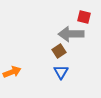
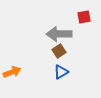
red square: rotated 24 degrees counterclockwise
gray arrow: moved 12 px left
blue triangle: rotated 28 degrees clockwise
